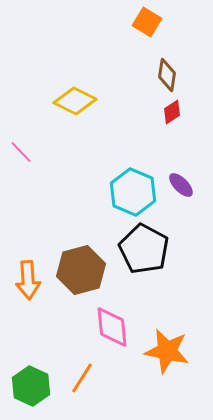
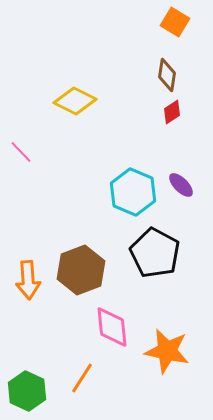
orange square: moved 28 px right
black pentagon: moved 11 px right, 4 px down
brown hexagon: rotated 6 degrees counterclockwise
green hexagon: moved 4 px left, 5 px down
